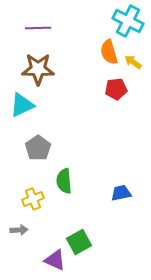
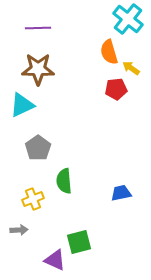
cyan cross: moved 2 px up; rotated 12 degrees clockwise
yellow arrow: moved 2 px left, 6 px down
green square: rotated 15 degrees clockwise
